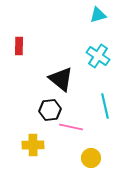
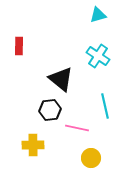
pink line: moved 6 px right, 1 px down
